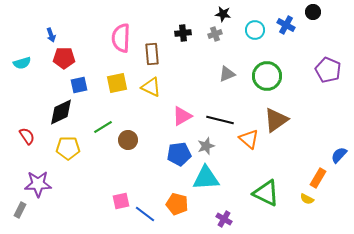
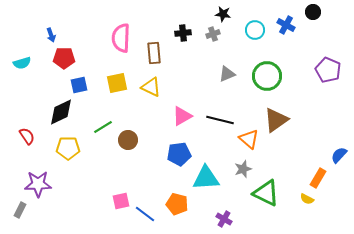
gray cross: moved 2 px left
brown rectangle: moved 2 px right, 1 px up
gray star: moved 37 px right, 23 px down
